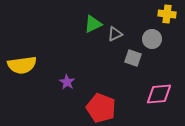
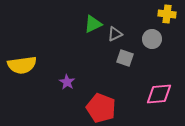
gray square: moved 8 px left
